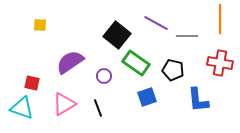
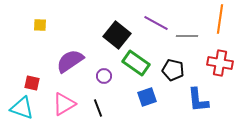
orange line: rotated 8 degrees clockwise
purple semicircle: moved 1 px up
